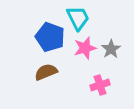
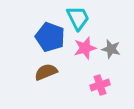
gray star: rotated 24 degrees counterclockwise
